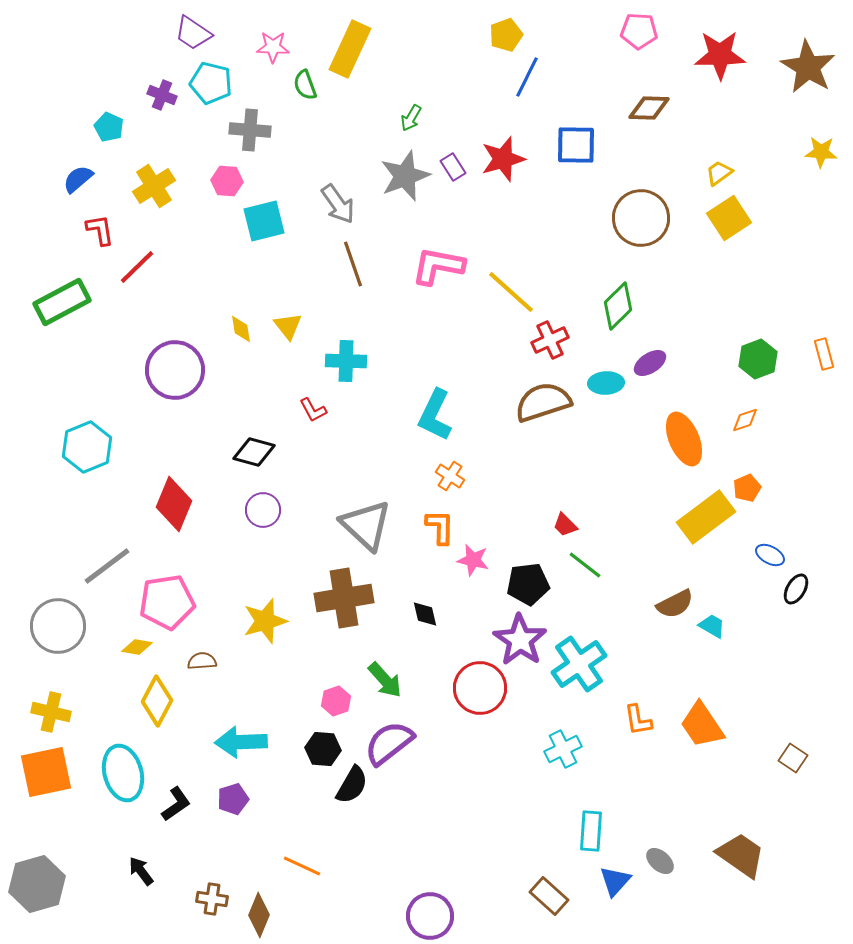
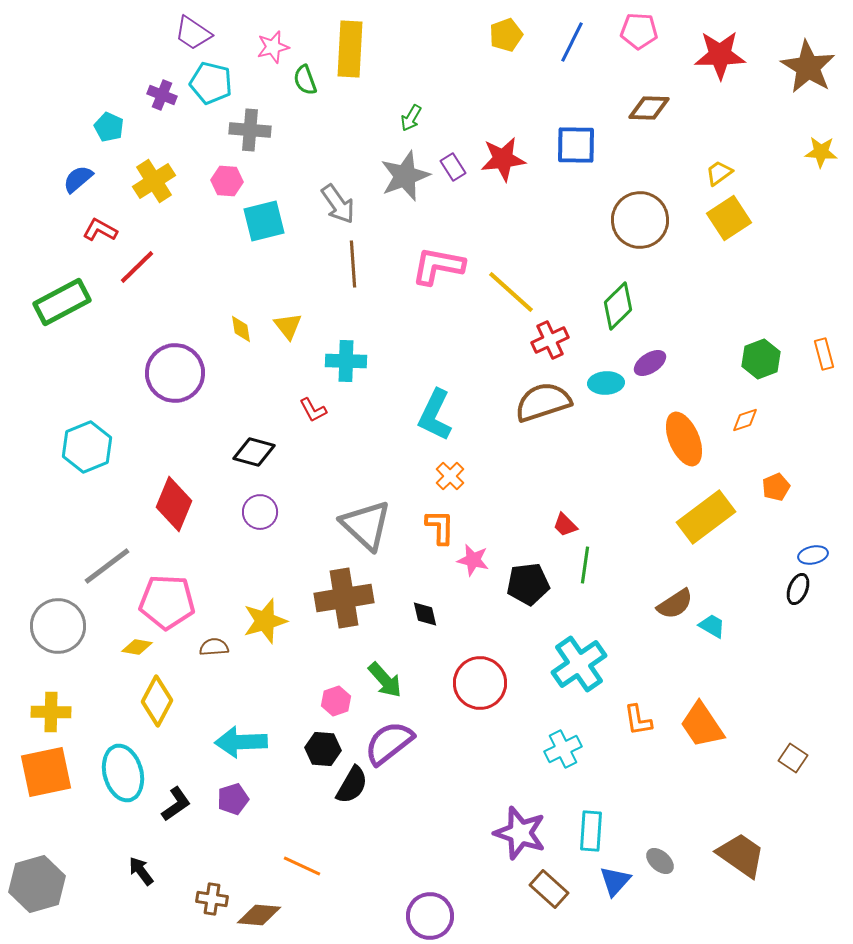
pink star at (273, 47): rotated 16 degrees counterclockwise
yellow rectangle at (350, 49): rotated 22 degrees counterclockwise
blue line at (527, 77): moved 45 px right, 35 px up
green semicircle at (305, 85): moved 5 px up
red star at (503, 159): rotated 9 degrees clockwise
yellow cross at (154, 186): moved 5 px up
brown circle at (641, 218): moved 1 px left, 2 px down
red L-shape at (100, 230): rotated 52 degrees counterclockwise
brown line at (353, 264): rotated 15 degrees clockwise
green hexagon at (758, 359): moved 3 px right
purple circle at (175, 370): moved 3 px down
orange cross at (450, 476): rotated 12 degrees clockwise
orange pentagon at (747, 488): moved 29 px right, 1 px up
purple circle at (263, 510): moved 3 px left, 2 px down
blue ellipse at (770, 555): moved 43 px right; rotated 40 degrees counterclockwise
green line at (585, 565): rotated 60 degrees clockwise
black ellipse at (796, 589): moved 2 px right; rotated 8 degrees counterclockwise
pink pentagon at (167, 602): rotated 12 degrees clockwise
brown semicircle at (675, 604): rotated 6 degrees counterclockwise
purple star at (520, 640): moved 193 px down; rotated 16 degrees counterclockwise
brown semicircle at (202, 661): moved 12 px right, 14 px up
red circle at (480, 688): moved 5 px up
yellow cross at (51, 712): rotated 12 degrees counterclockwise
brown rectangle at (549, 896): moved 7 px up
brown diamond at (259, 915): rotated 72 degrees clockwise
